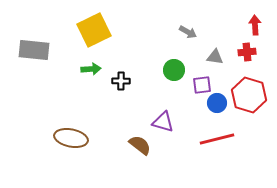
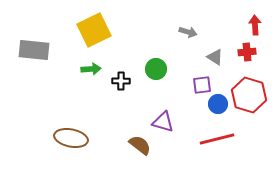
gray arrow: rotated 12 degrees counterclockwise
gray triangle: rotated 24 degrees clockwise
green circle: moved 18 px left, 1 px up
blue circle: moved 1 px right, 1 px down
